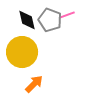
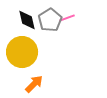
pink line: moved 3 px down
gray pentagon: rotated 20 degrees clockwise
